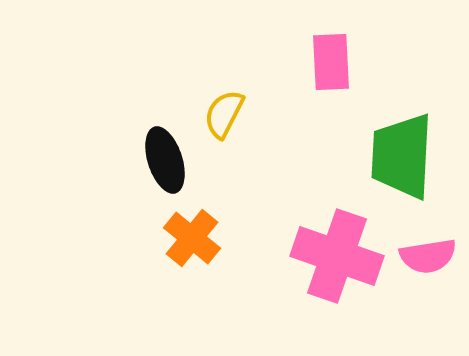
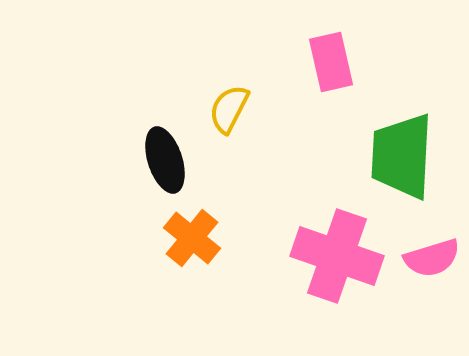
pink rectangle: rotated 10 degrees counterclockwise
yellow semicircle: moved 5 px right, 5 px up
pink semicircle: moved 4 px right, 2 px down; rotated 8 degrees counterclockwise
